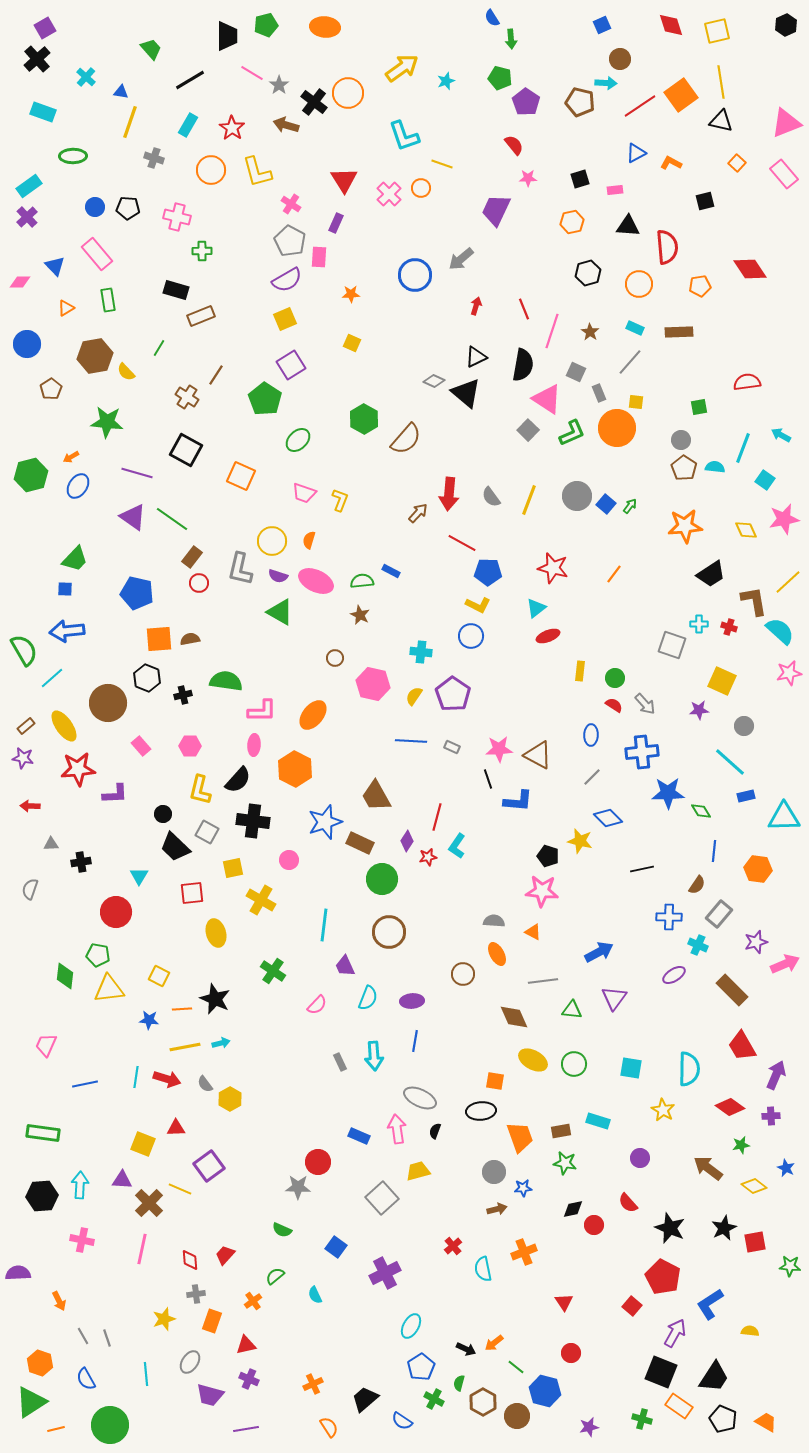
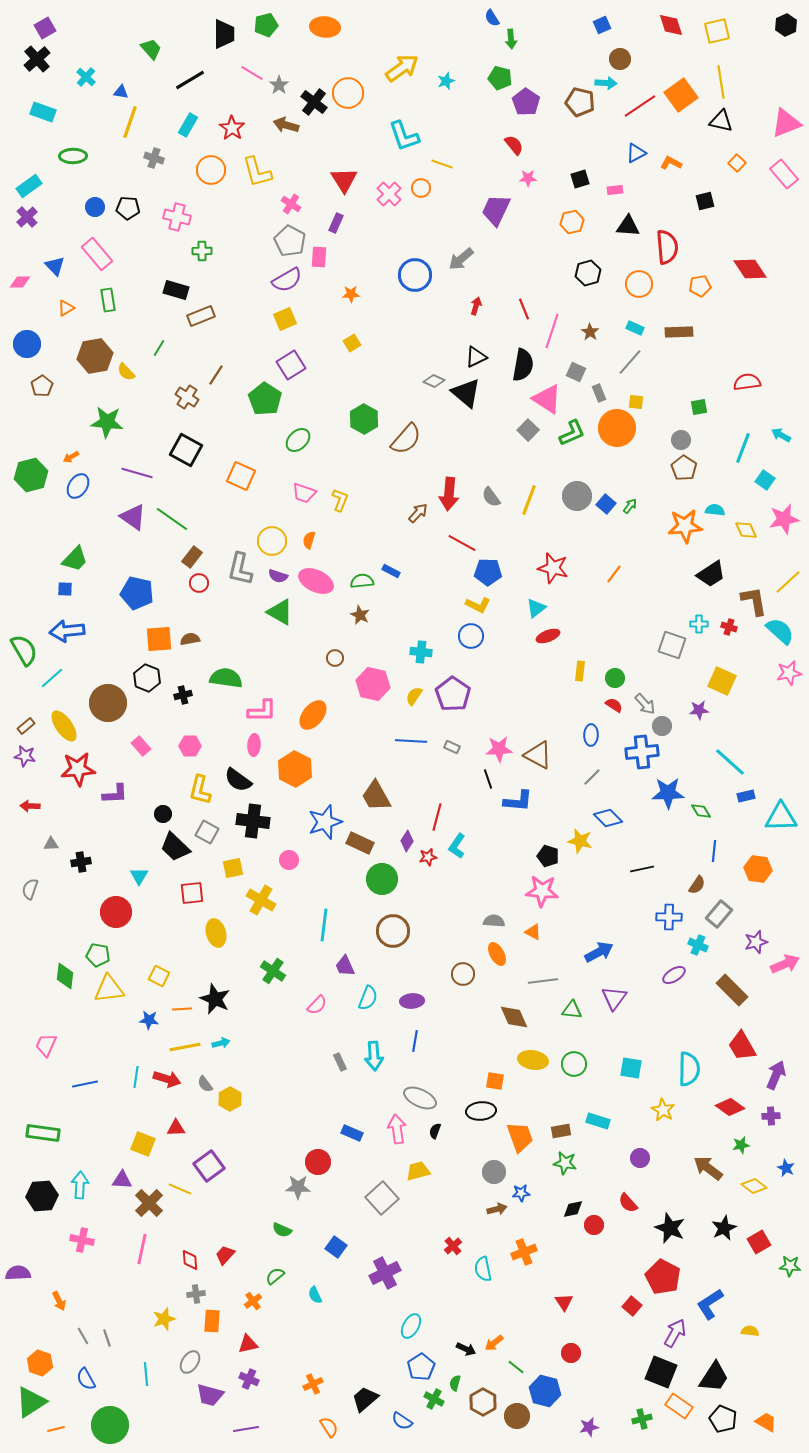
black trapezoid at (227, 36): moved 3 px left, 2 px up
yellow square at (352, 343): rotated 36 degrees clockwise
brown pentagon at (51, 389): moved 9 px left, 3 px up
cyan semicircle at (715, 467): moved 43 px down
green semicircle at (226, 681): moved 3 px up
gray circle at (744, 726): moved 82 px left
purple star at (23, 758): moved 2 px right, 2 px up
black semicircle at (238, 780): rotated 84 degrees clockwise
cyan triangle at (784, 817): moved 3 px left
brown circle at (389, 932): moved 4 px right, 1 px up
yellow ellipse at (533, 1060): rotated 20 degrees counterclockwise
blue rectangle at (359, 1136): moved 7 px left, 3 px up
blue star at (523, 1188): moved 2 px left, 5 px down
red square at (755, 1242): moved 4 px right; rotated 20 degrees counterclockwise
orange rectangle at (212, 1321): rotated 15 degrees counterclockwise
red triangle at (246, 1345): moved 2 px right, 1 px up
green semicircle at (459, 1383): moved 4 px left
green cross at (642, 1419): rotated 30 degrees counterclockwise
